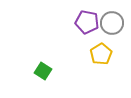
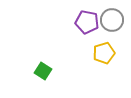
gray circle: moved 3 px up
yellow pentagon: moved 3 px right, 1 px up; rotated 15 degrees clockwise
